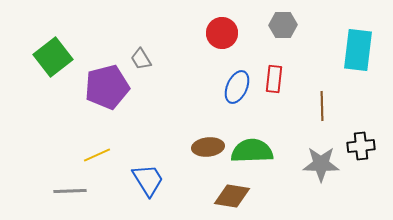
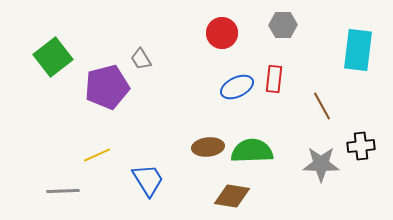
blue ellipse: rotated 40 degrees clockwise
brown line: rotated 28 degrees counterclockwise
gray line: moved 7 px left
